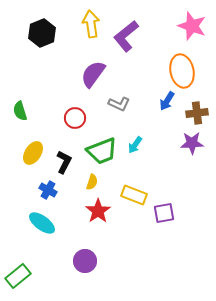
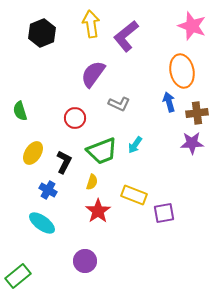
blue arrow: moved 2 px right, 1 px down; rotated 132 degrees clockwise
